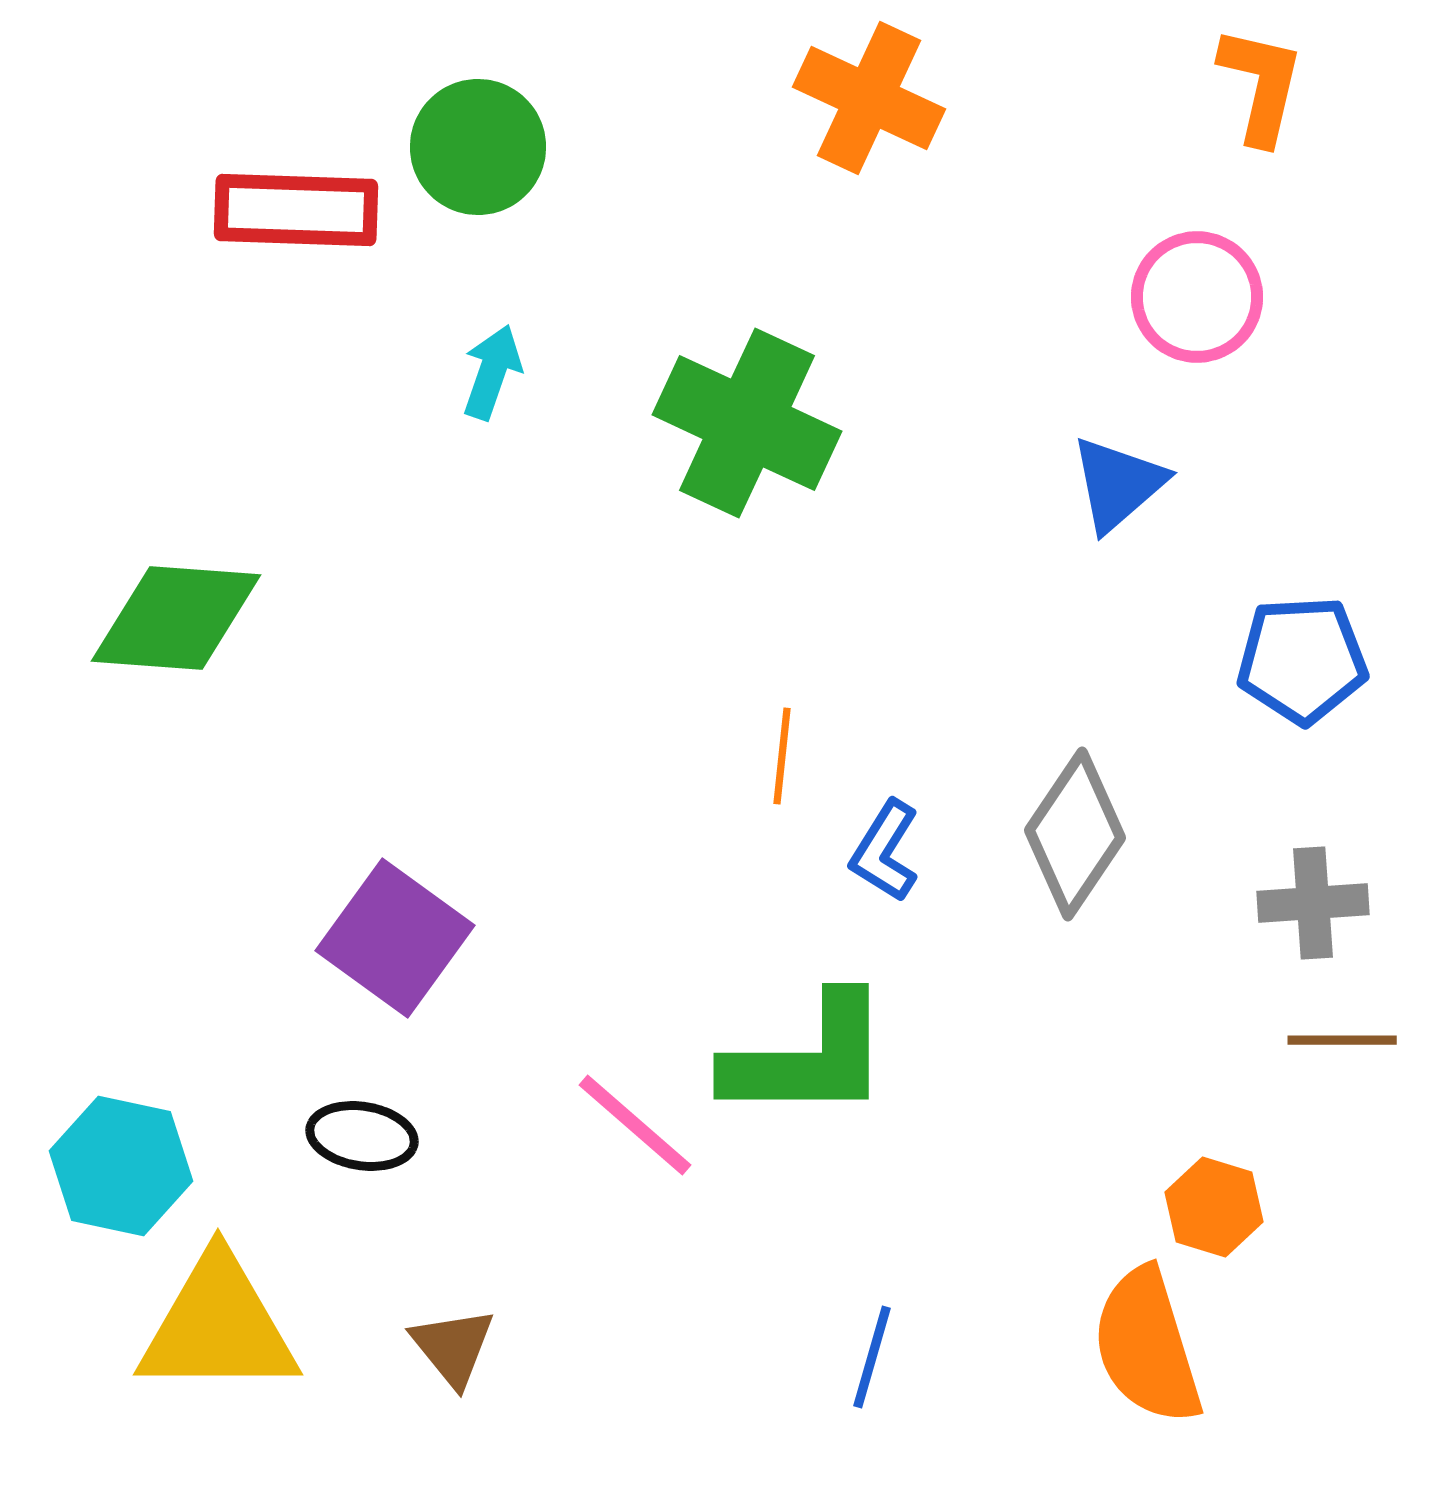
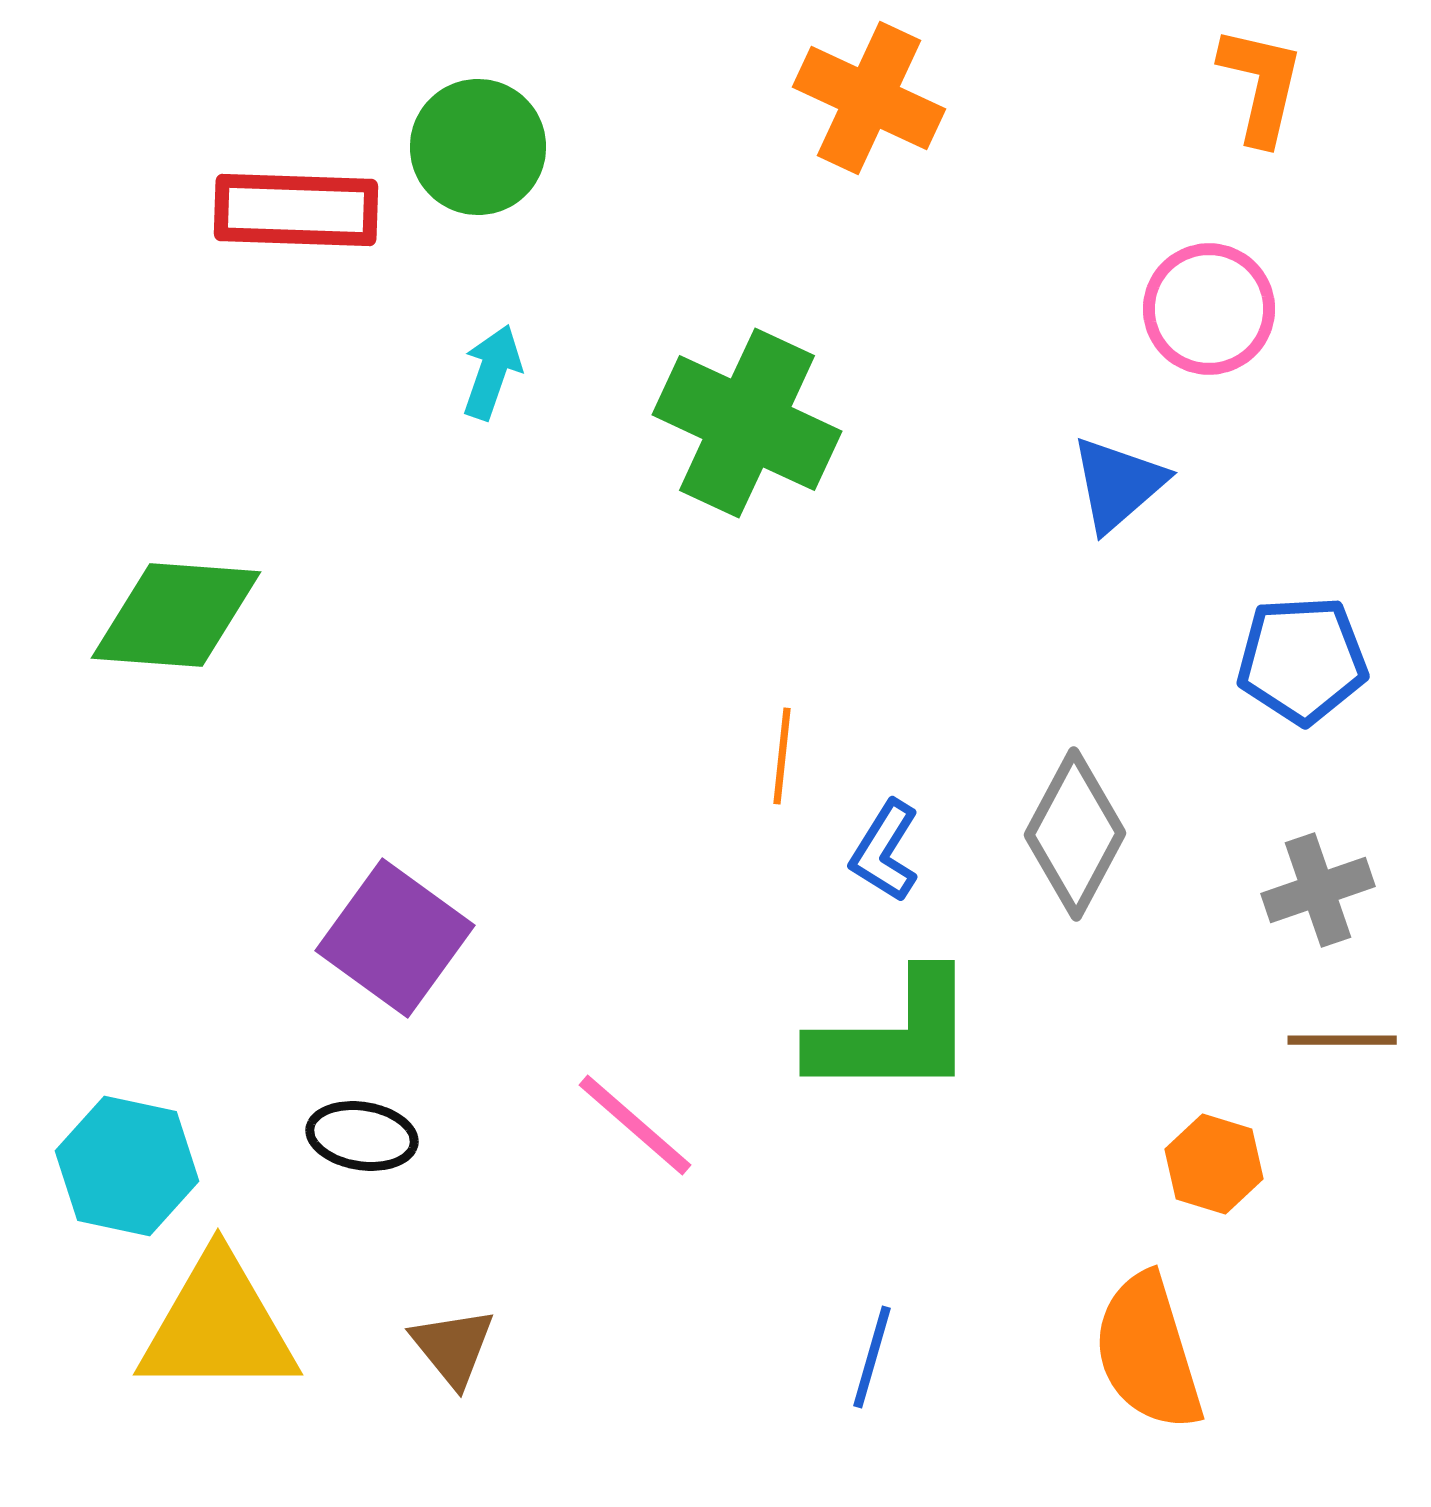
pink circle: moved 12 px right, 12 px down
green diamond: moved 3 px up
gray diamond: rotated 6 degrees counterclockwise
gray cross: moved 5 px right, 13 px up; rotated 15 degrees counterclockwise
green L-shape: moved 86 px right, 23 px up
cyan hexagon: moved 6 px right
orange hexagon: moved 43 px up
orange semicircle: moved 1 px right, 6 px down
